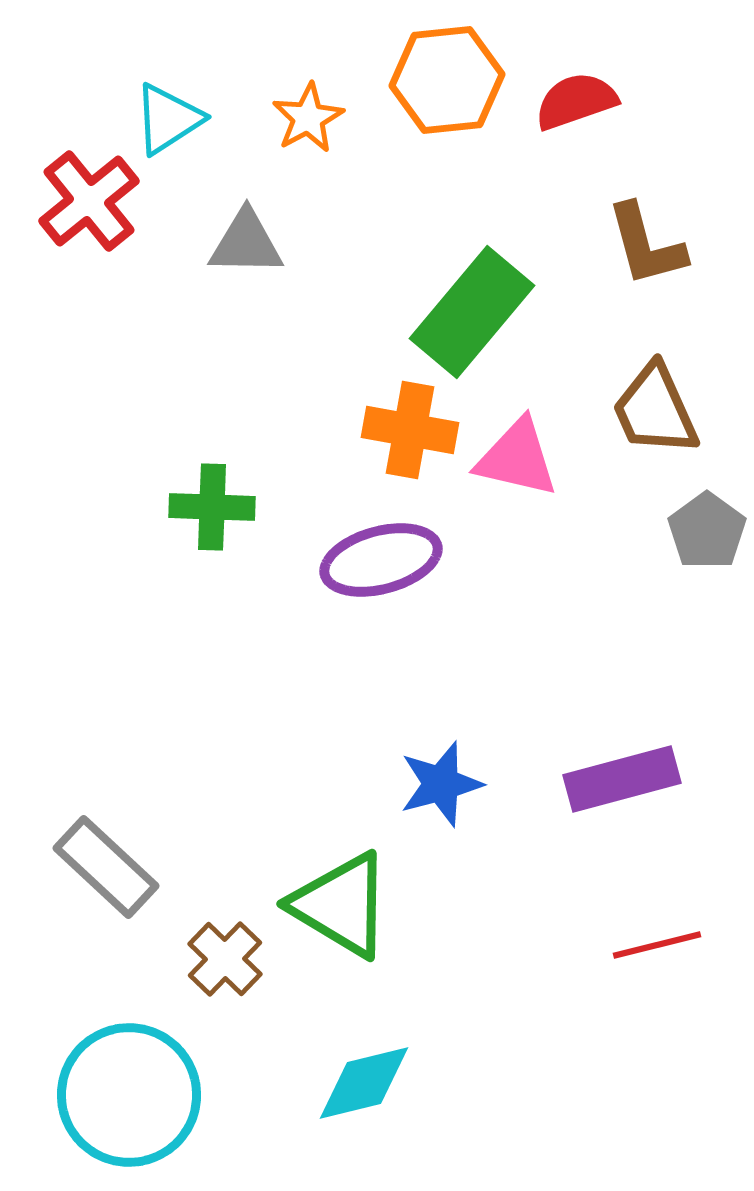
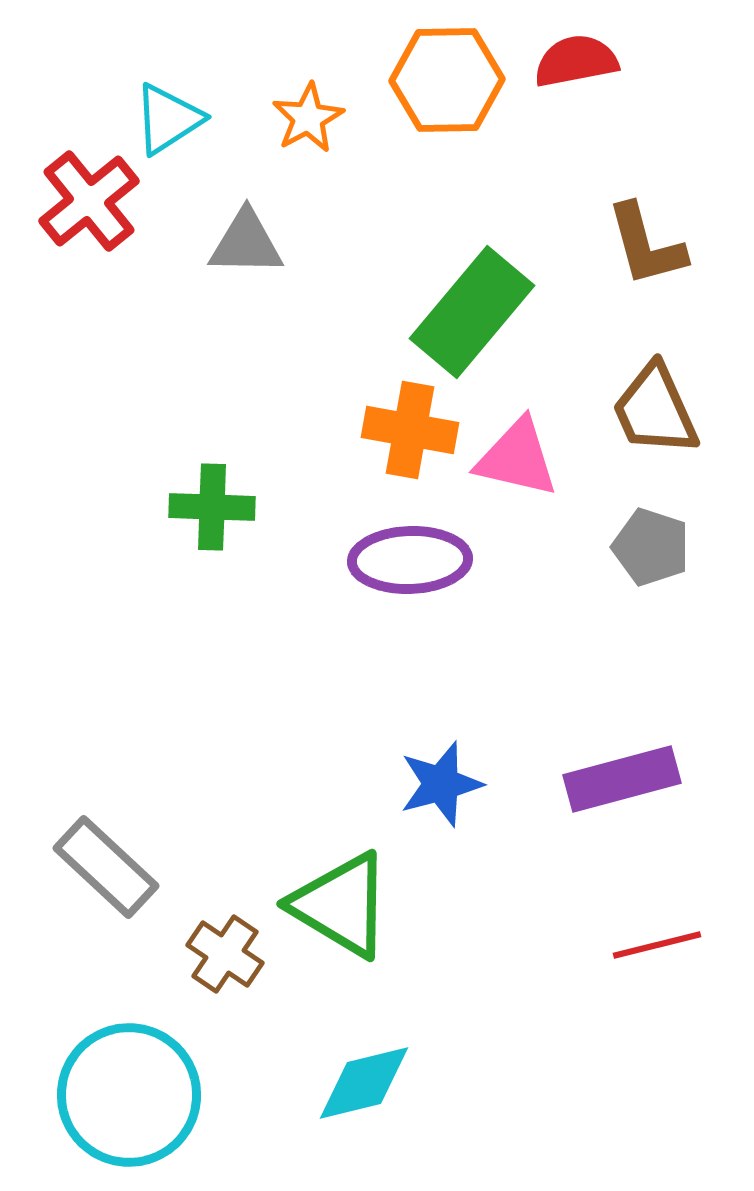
orange hexagon: rotated 5 degrees clockwise
red semicircle: moved 40 px up; rotated 8 degrees clockwise
gray pentagon: moved 56 px left, 16 px down; rotated 18 degrees counterclockwise
purple ellipse: moved 29 px right; rotated 13 degrees clockwise
brown cross: moved 5 px up; rotated 10 degrees counterclockwise
